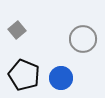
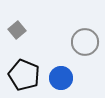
gray circle: moved 2 px right, 3 px down
